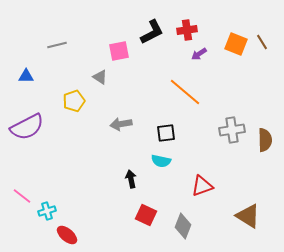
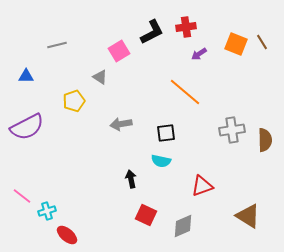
red cross: moved 1 px left, 3 px up
pink square: rotated 20 degrees counterclockwise
gray diamond: rotated 45 degrees clockwise
